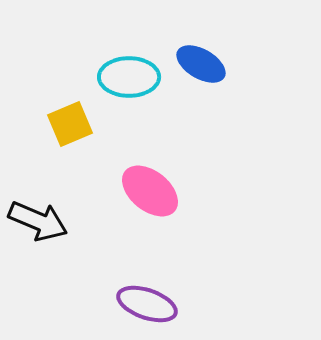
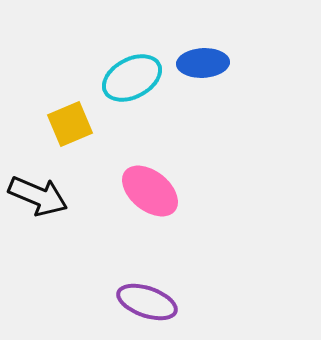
blue ellipse: moved 2 px right, 1 px up; rotated 33 degrees counterclockwise
cyan ellipse: moved 3 px right, 1 px down; rotated 28 degrees counterclockwise
black arrow: moved 25 px up
purple ellipse: moved 2 px up
